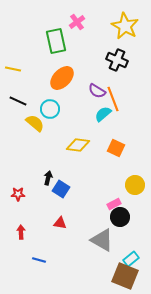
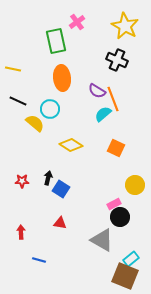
orange ellipse: rotated 50 degrees counterclockwise
yellow diamond: moved 7 px left; rotated 25 degrees clockwise
red star: moved 4 px right, 13 px up
